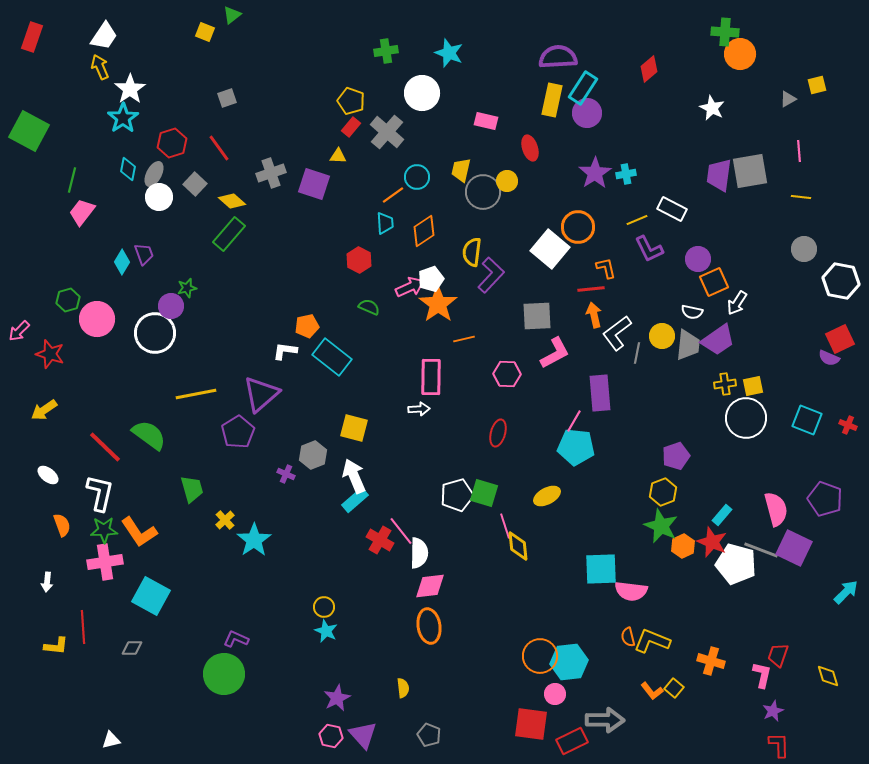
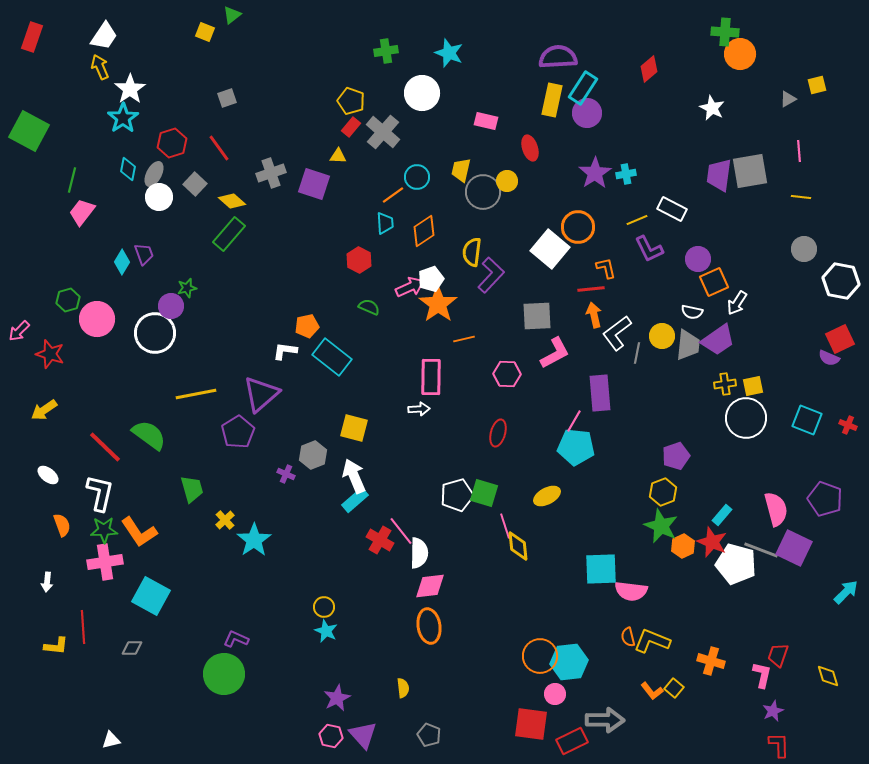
gray cross at (387, 132): moved 4 px left
